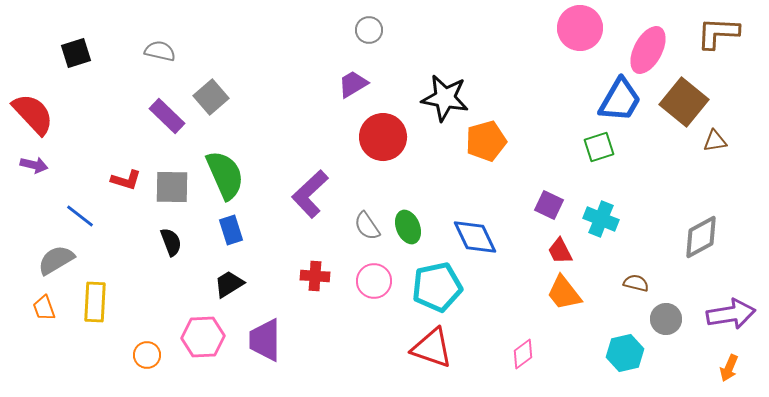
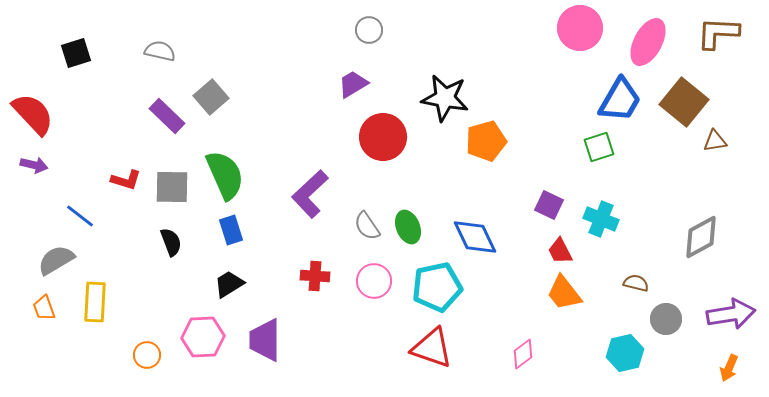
pink ellipse at (648, 50): moved 8 px up
